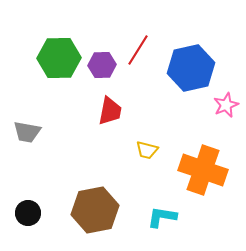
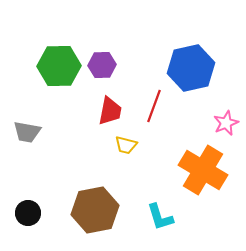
red line: moved 16 px right, 56 px down; rotated 12 degrees counterclockwise
green hexagon: moved 8 px down
pink star: moved 18 px down
yellow trapezoid: moved 21 px left, 5 px up
orange cross: rotated 12 degrees clockwise
cyan L-shape: moved 2 px left; rotated 116 degrees counterclockwise
